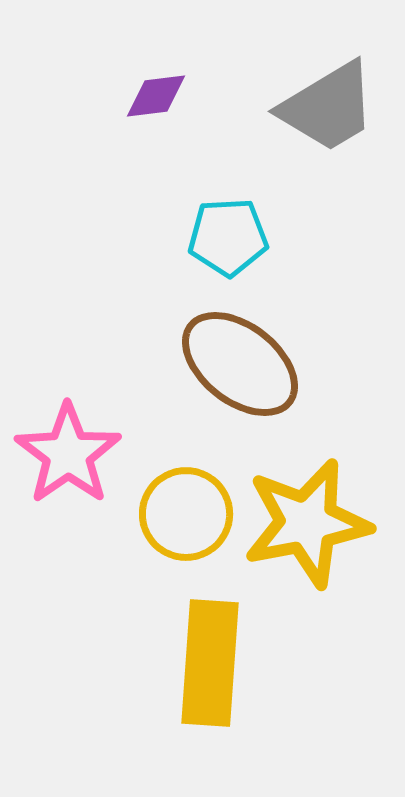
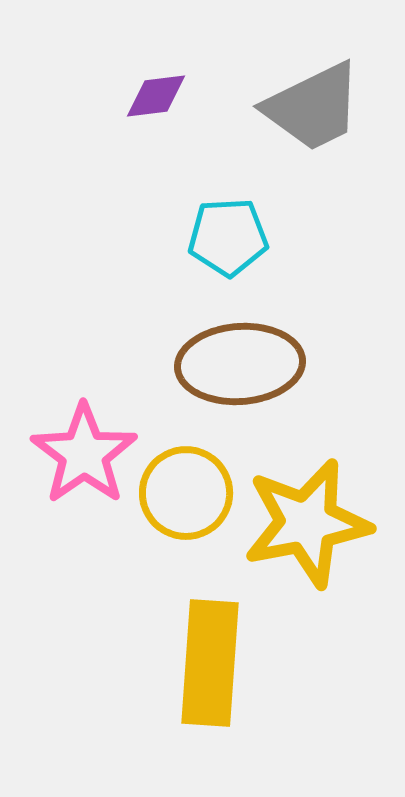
gray trapezoid: moved 15 px left; rotated 5 degrees clockwise
brown ellipse: rotated 42 degrees counterclockwise
pink star: moved 16 px right
yellow circle: moved 21 px up
